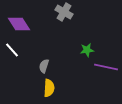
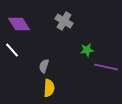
gray cross: moved 9 px down
